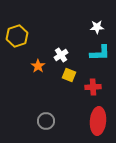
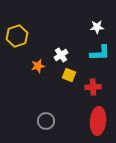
orange star: rotated 24 degrees clockwise
